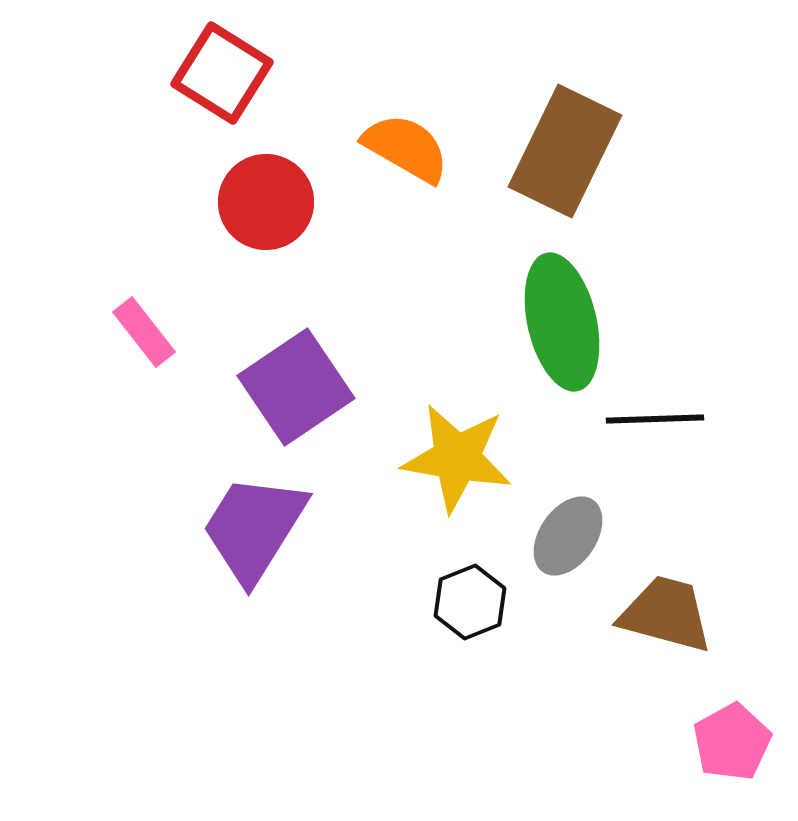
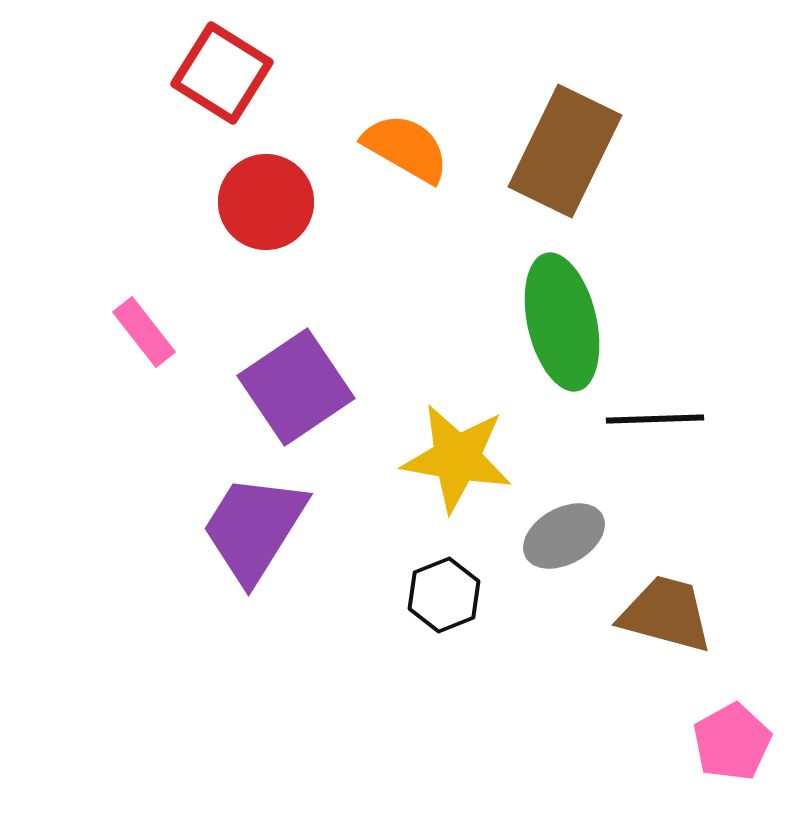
gray ellipse: moved 4 px left; rotated 26 degrees clockwise
black hexagon: moved 26 px left, 7 px up
